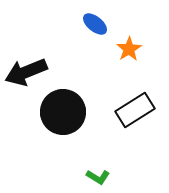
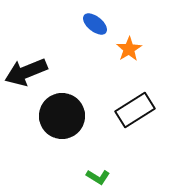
black circle: moved 1 px left, 4 px down
